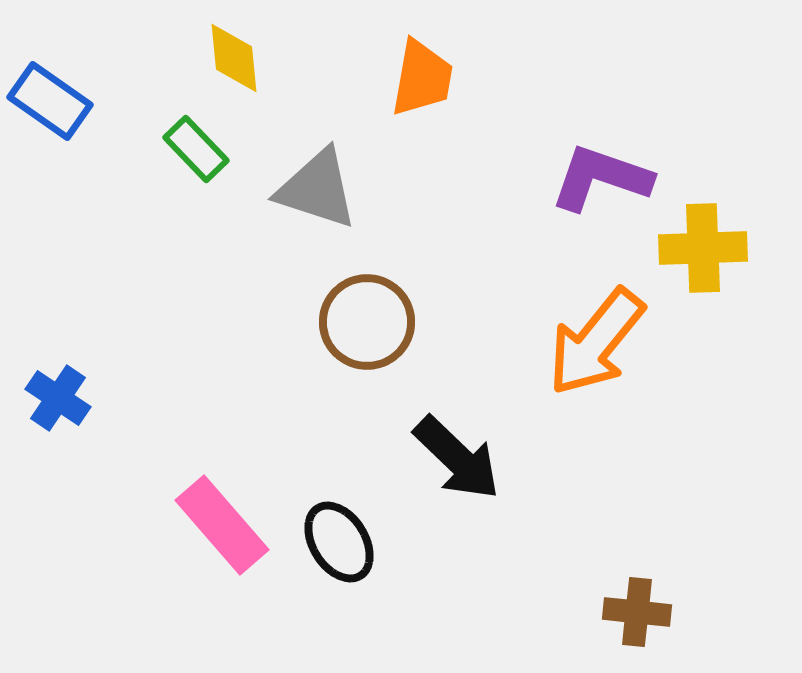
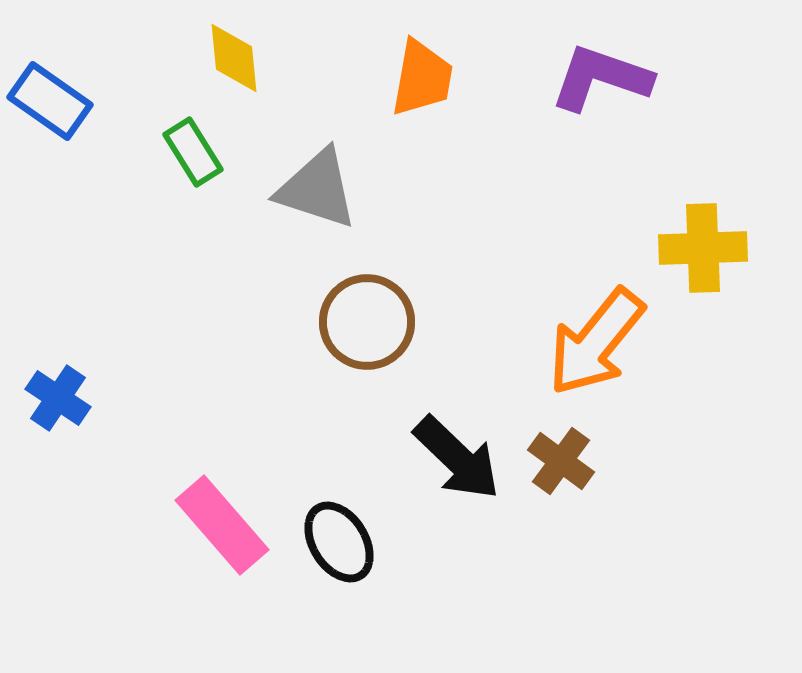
green rectangle: moved 3 px left, 3 px down; rotated 12 degrees clockwise
purple L-shape: moved 100 px up
brown cross: moved 76 px left, 151 px up; rotated 30 degrees clockwise
